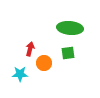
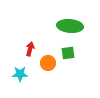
green ellipse: moved 2 px up
orange circle: moved 4 px right
